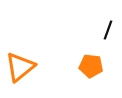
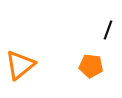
orange triangle: moved 2 px up
